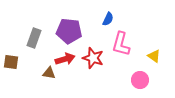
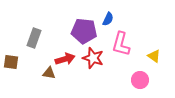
purple pentagon: moved 15 px right
